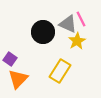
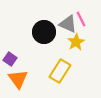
black circle: moved 1 px right
yellow star: moved 1 px left, 1 px down
orange triangle: rotated 20 degrees counterclockwise
